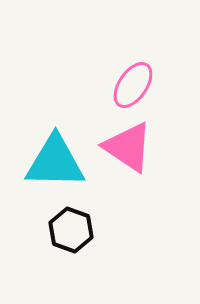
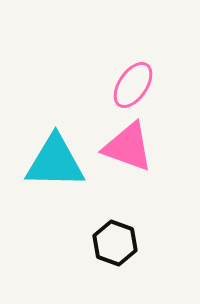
pink triangle: rotated 14 degrees counterclockwise
black hexagon: moved 44 px right, 13 px down
